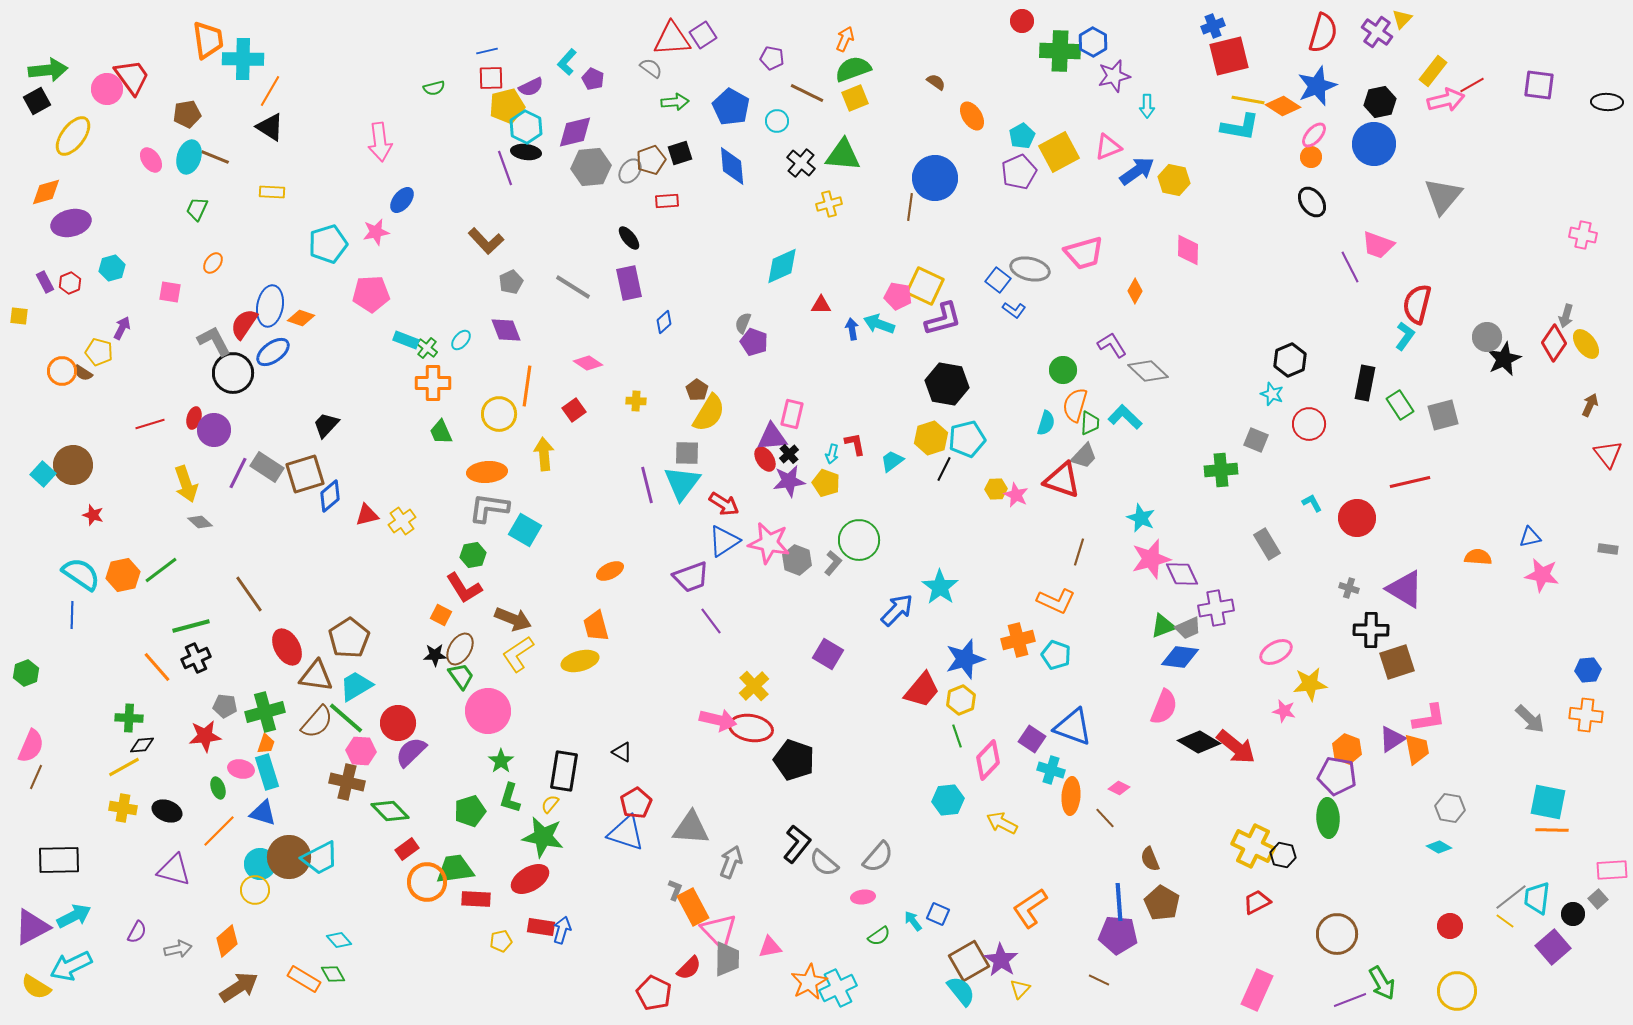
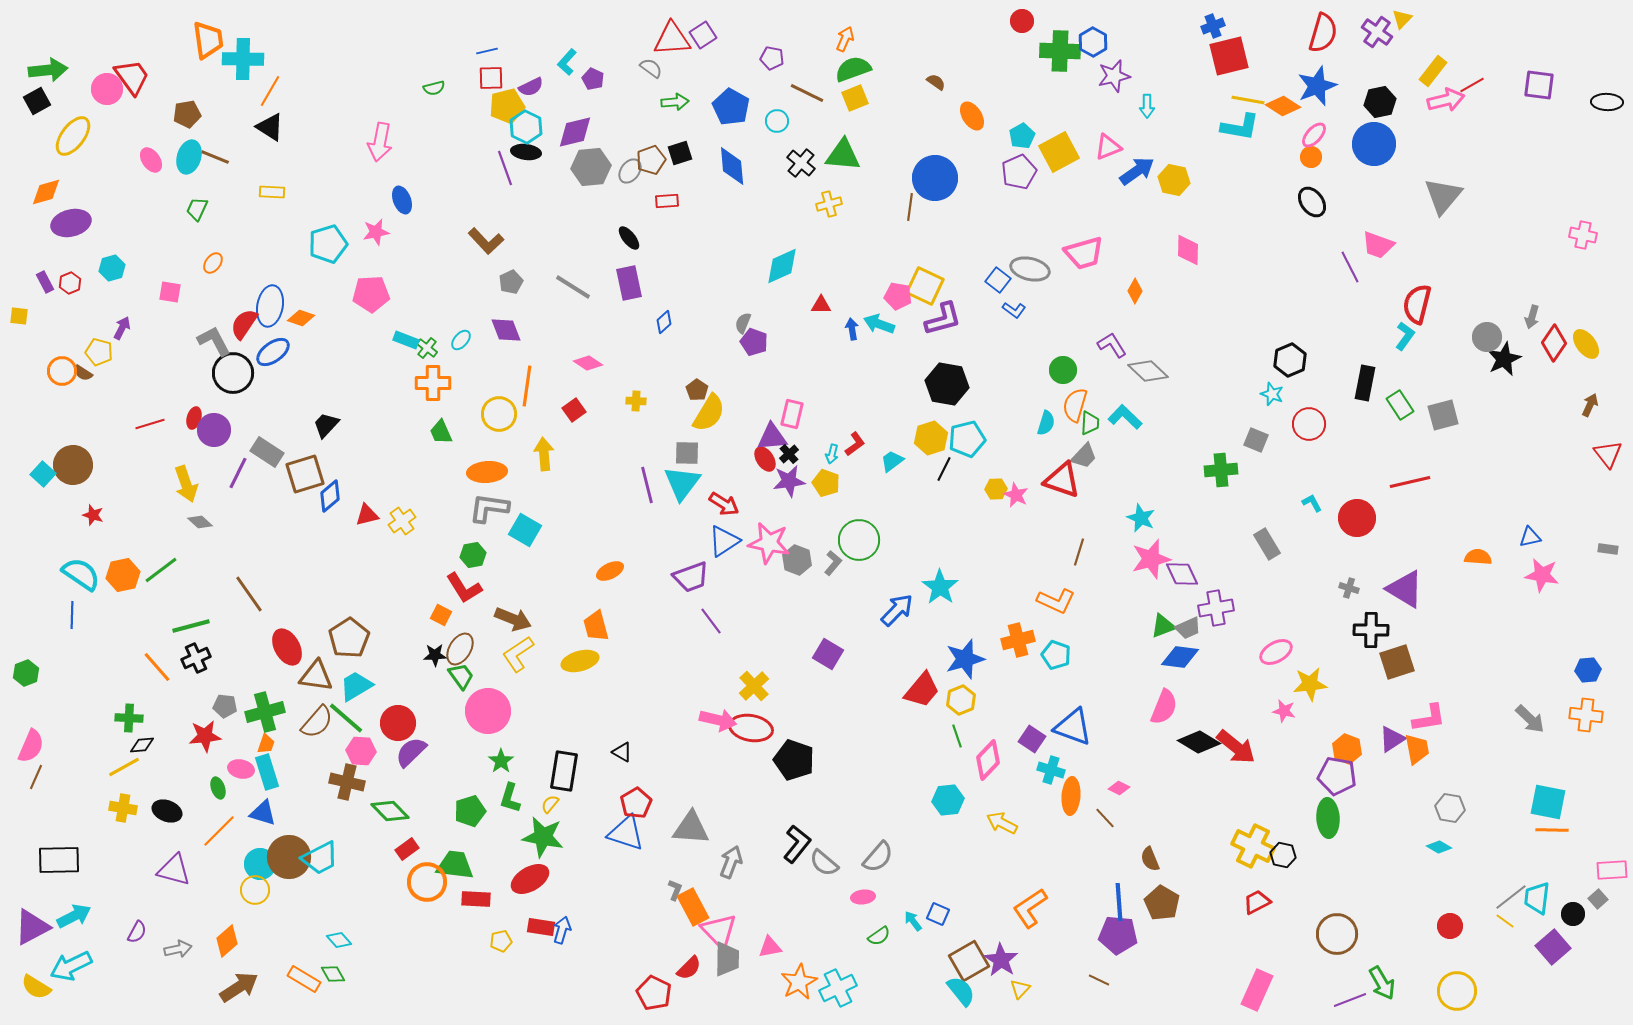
pink arrow at (380, 142): rotated 18 degrees clockwise
blue ellipse at (402, 200): rotated 60 degrees counterclockwise
gray arrow at (1566, 316): moved 34 px left, 1 px down
red L-shape at (855, 444): rotated 65 degrees clockwise
gray rectangle at (267, 467): moved 15 px up
green trapezoid at (455, 869): moved 4 px up; rotated 15 degrees clockwise
orange star at (809, 982): moved 10 px left
